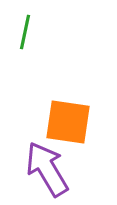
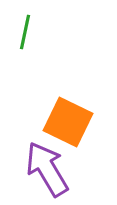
orange square: rotated 18 degrees clockwise
